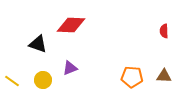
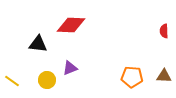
black triangle: rotated 12 degrees counterclockwise
yellow circle: moved 4 px right
